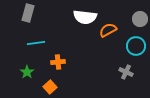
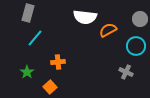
cyan line: moved 1 px left, 5 px up; rotated 42 degrees counterclockwise
